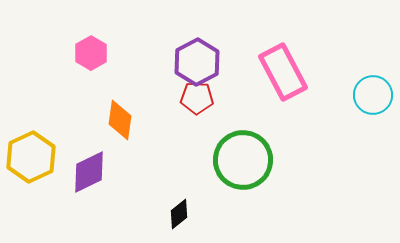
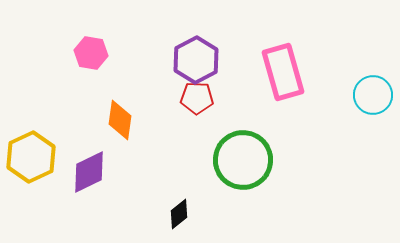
pink hexagon: rotated 20 degrees counterclockwise
purple hexagon: moved 1 px left, 2 px up
pink rectangle: rotated 12 degrees clockwise
